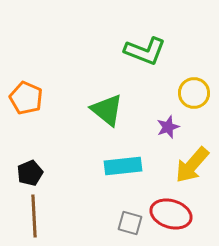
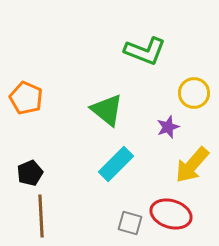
cyan rectangle: moved 7 px left, 2 px up; rotated 39 degrees counterclockwise
brown line: moved 7 px right
